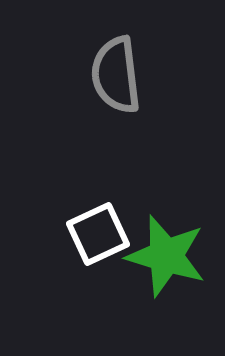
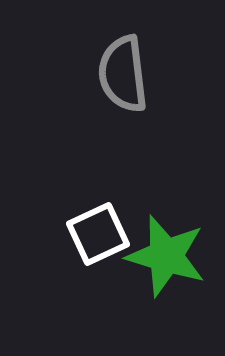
gray semicircle: moved 7 px right, 1 px up
